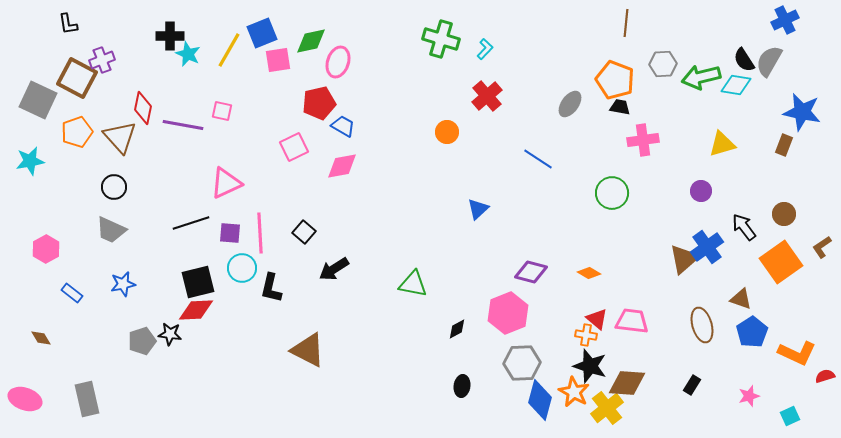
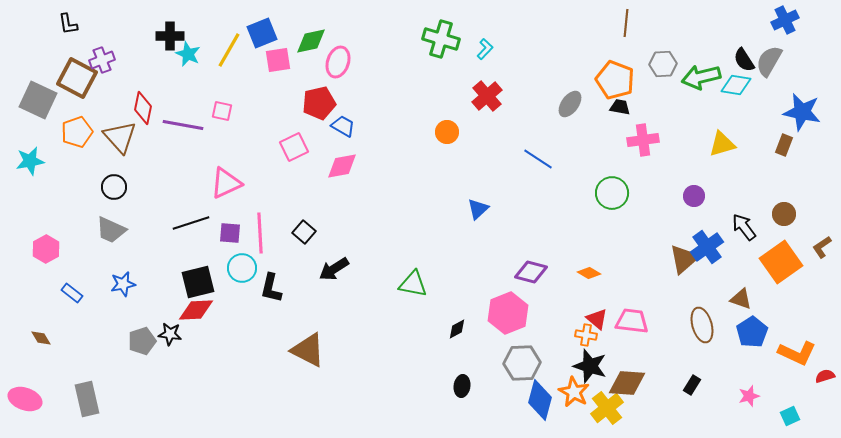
purple circle at (701, 191): moved 7 px left, 5 px down
